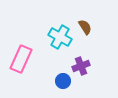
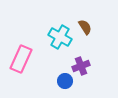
blue circle: moved 2 px right
